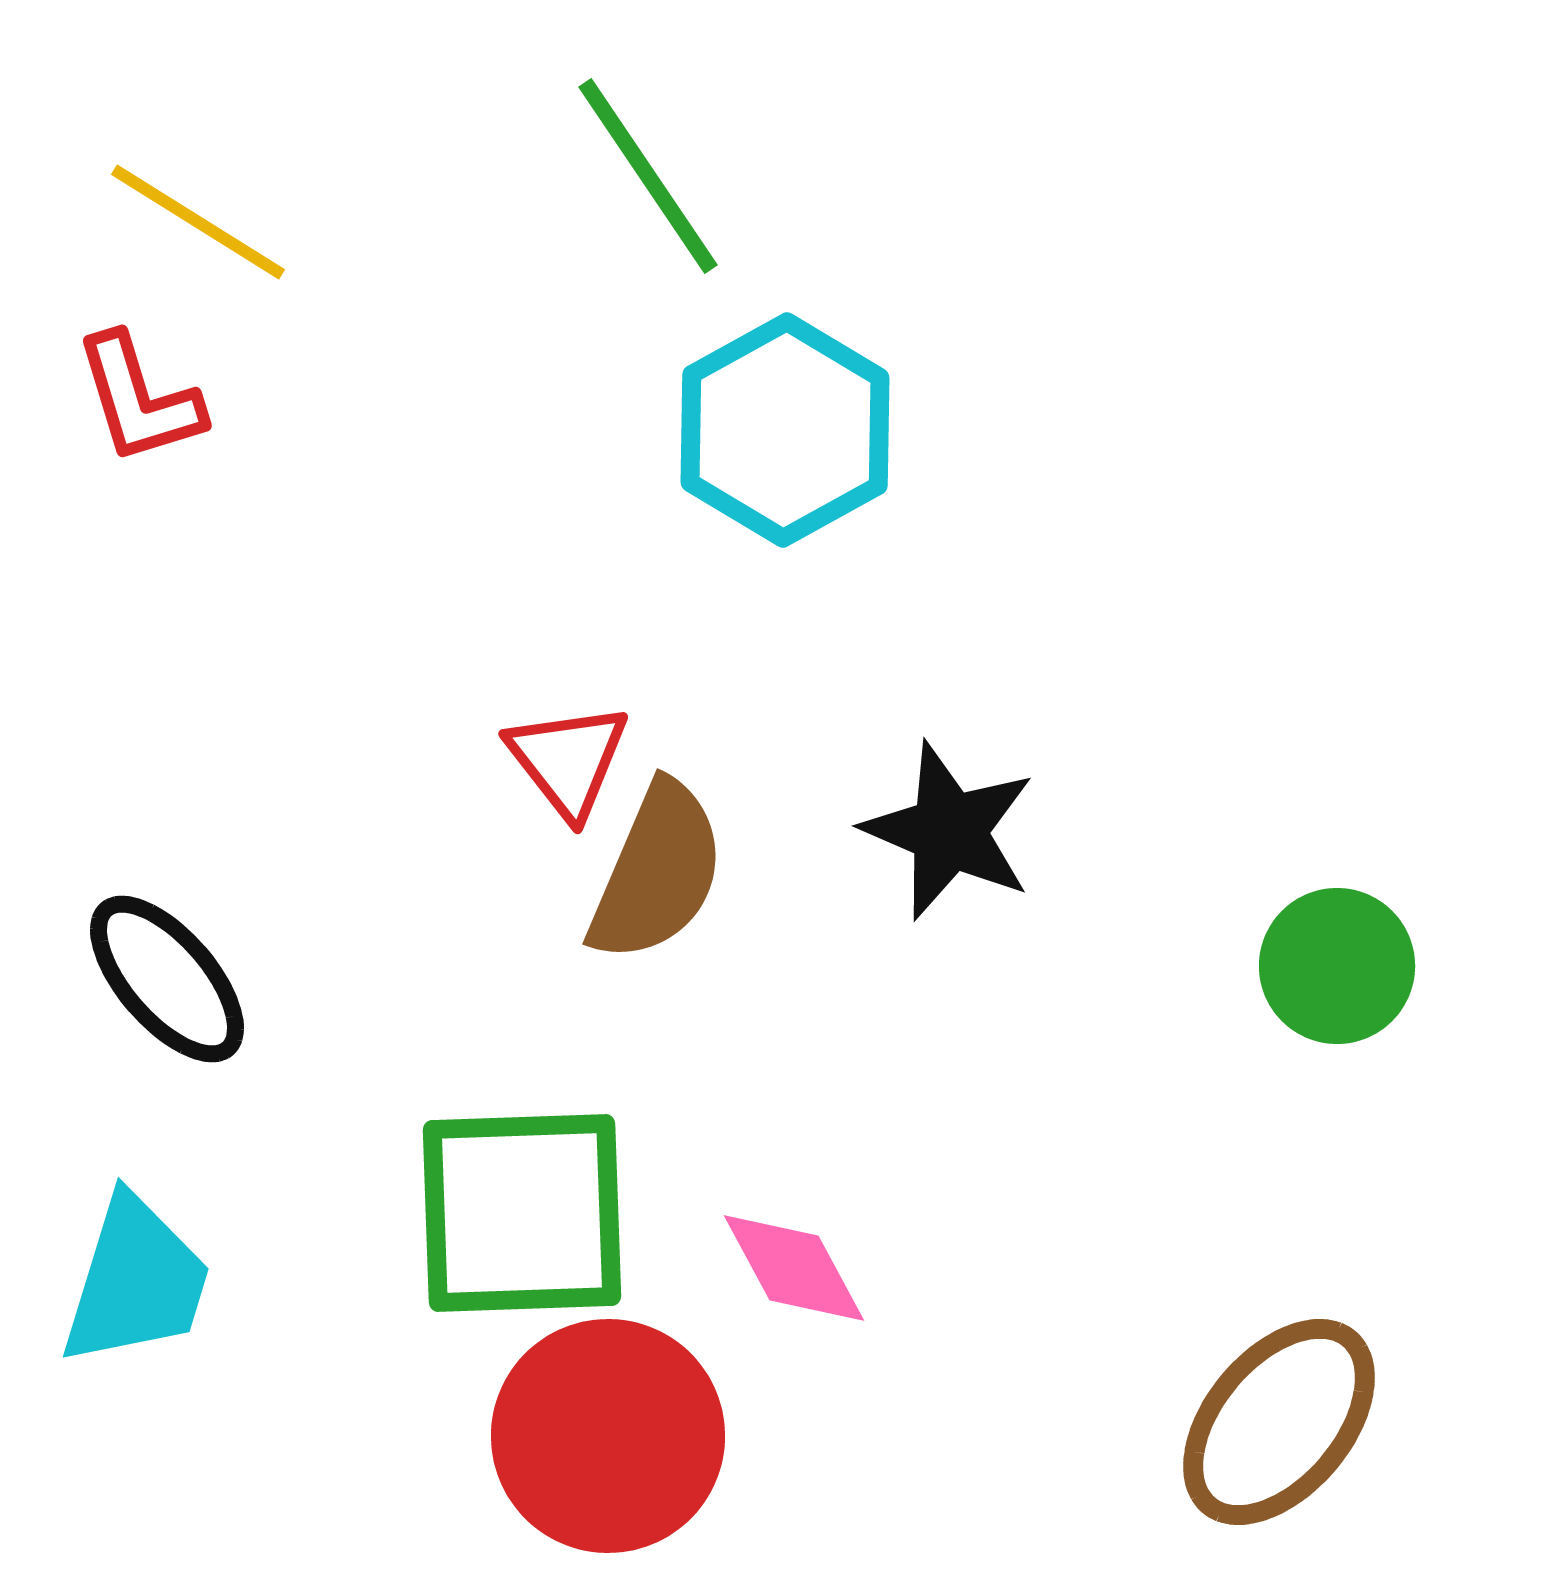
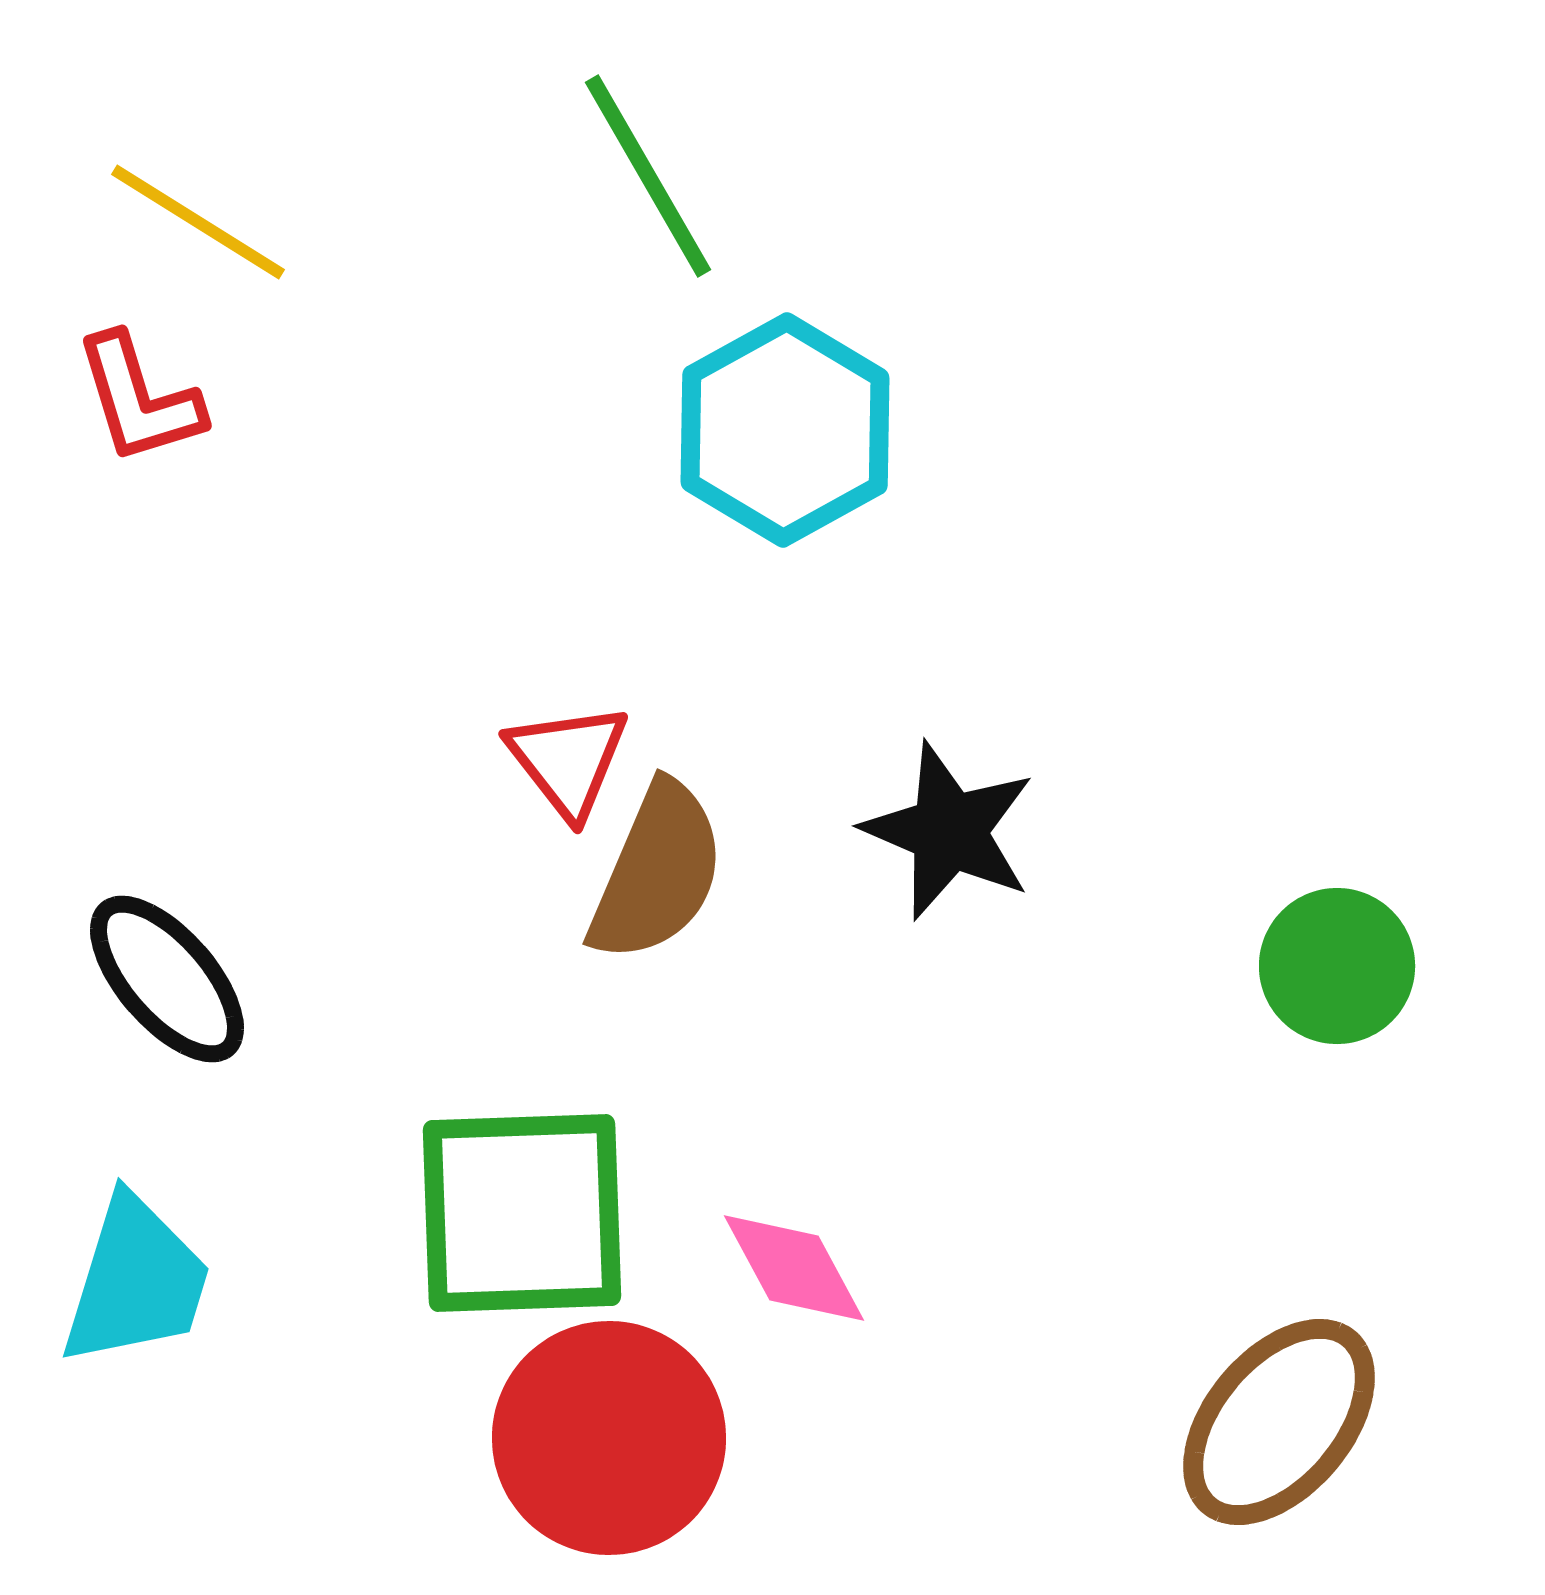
green line: rotated 4 degrees clockwise
red circle: moved 1 px right, 2 px down
